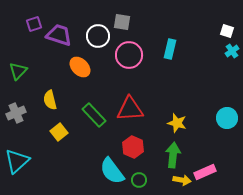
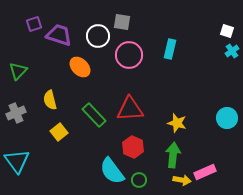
cyan triangle: rotated 24 degrees counterclockwise
